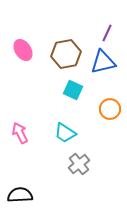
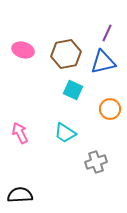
pink ellipse: rotated 40 degrees counterclockwise
gray cross: moved 17 px right, 2 px up; rotated 20 degrees clockwise
